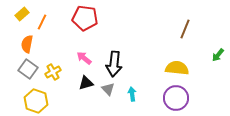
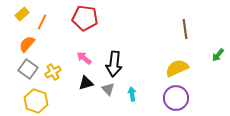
brown line: rotated 30 degrees counterclockwise
orange semicircle: rotated 30 degrees clockwise
yellow semicircle: rotated 30 degrees counterclockwise
